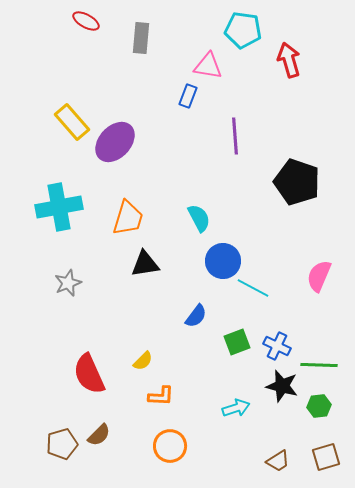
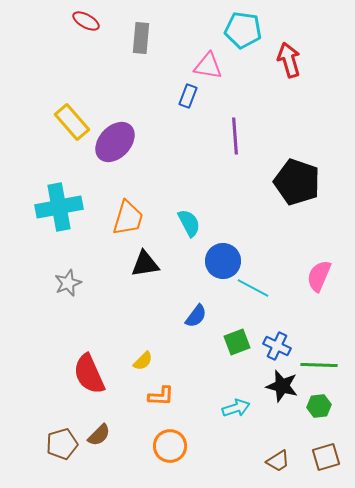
cyan semicircle: moved 10 px left, 5 px down
